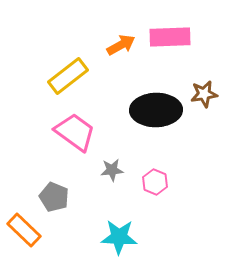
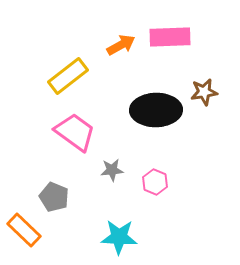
brown star: moved 2 px up
